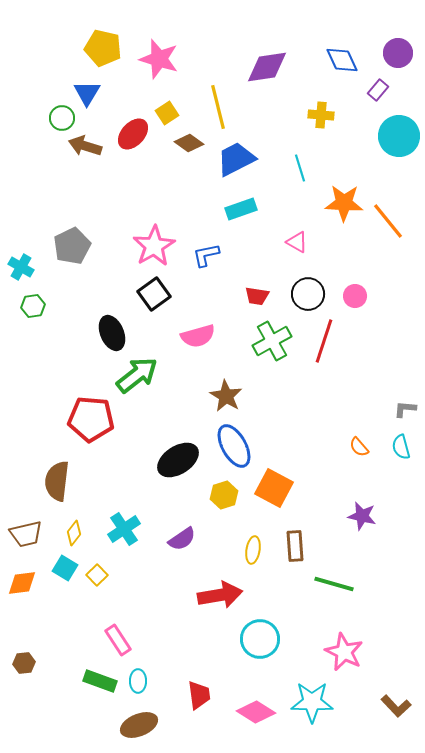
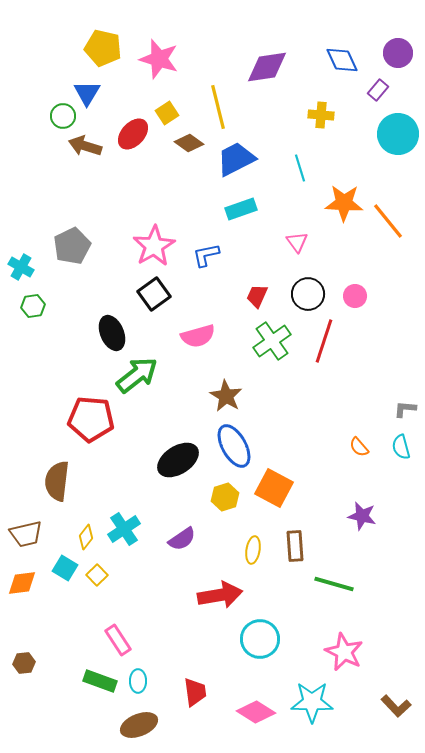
green circle at (62, 118): moved 1 px right, 2 px up
cyan circle at (399, 136): moved 1 px left, 2 px up
pink triangle at (297, 242): rotated 25 degrees clockwise
red trapezoid at (257, 296): rotated 105 degrees clockwise
green cross at (272, 341): rotated 6 degrees counterclockwise
yellow hexagon at (224, 495): moved 1 px right, 2 px down
yellow diamond at (74, 533): moved 12 px right, 4 px down
red trapezoid at (199, 695): moved 4 px left, 3 px up
